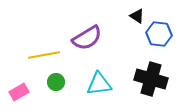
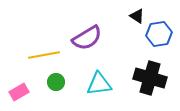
blue hexagon: rotated 15 degrees counterclockwise
black cross: moved 1 px left, 1 px up
